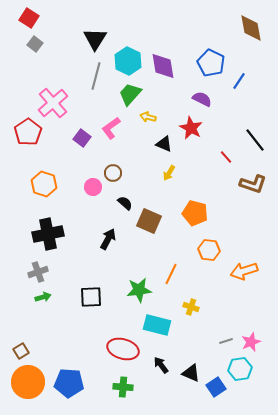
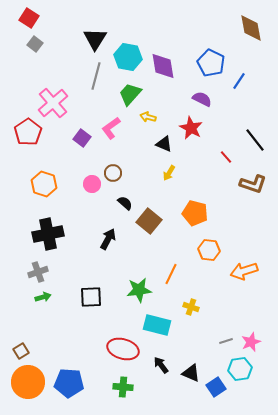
cyan hexagon at (128, 61): moved 4 px up; rotated 16 degrees counterclockwise
pink circle at (93, 187): moved 1 px left, 3 px up
brown square at (149, 221): rotated 15 degrees clockwise
